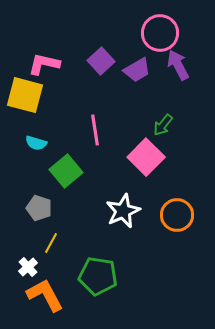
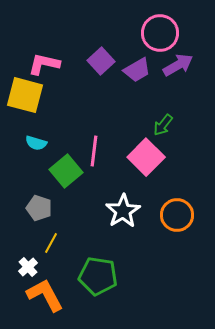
purple arrow: rotated 88 degrees clockwise
pink line: moved 1 px left, 21 px down; rotated 16 degrees clockwise
white star: rotated 8 degrees counterclockwise
